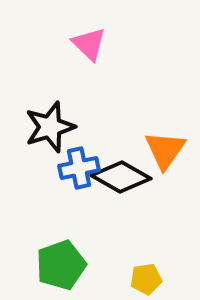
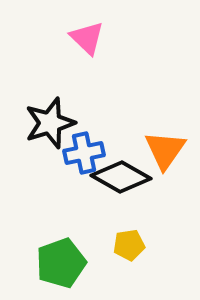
pink triangle: moved 2 px left, 6 px up
black star: moved 4 px up
blue cross: moved 5 px right, 15 px up
green pentagon: moved 2 px up
yellow pentagon: moved 17 px left, 34 px up
